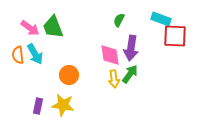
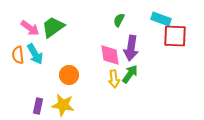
green trapezoid: rotated 75 degrees clockwise
